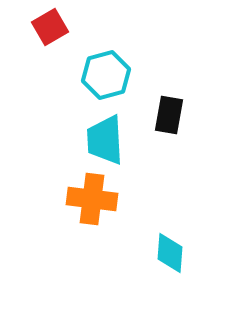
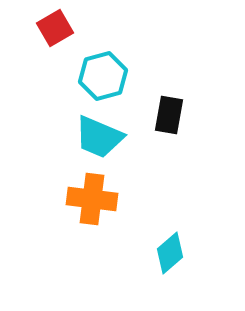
red square: moved 5 px right, 1 px down
cyan hexagon: moved 3 px left, 1 px down
cyan trapezoid: moved 6 px left, 3 px up; rotated 64 degrees counterclockwise
cyan diamond: rotated 45 degrees clockwise
